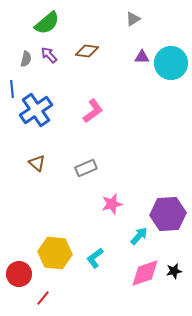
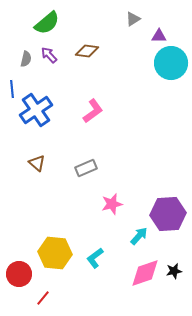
purple triangle: moved 17 px right, 21 px up
